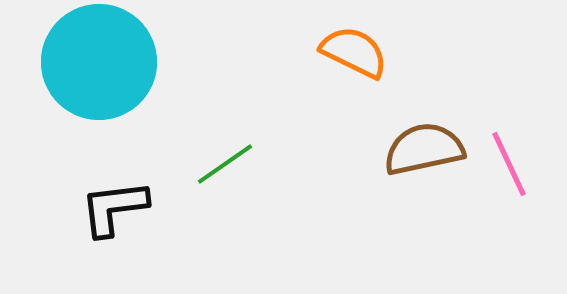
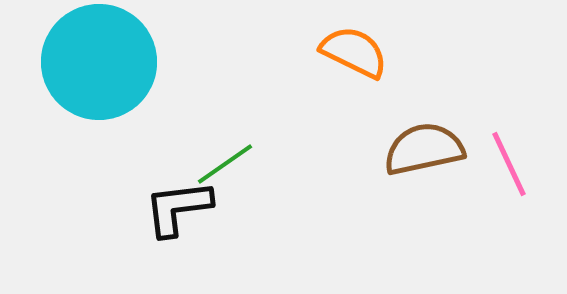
black L-shape: moved 64 px right
